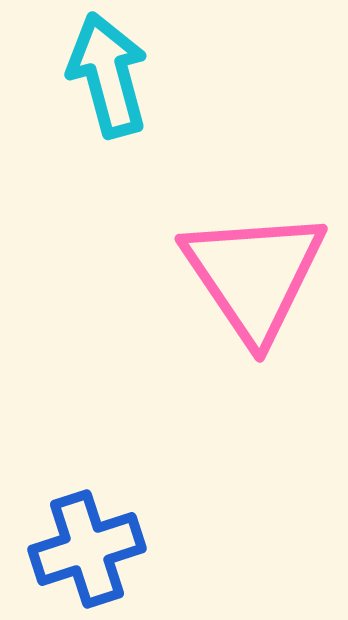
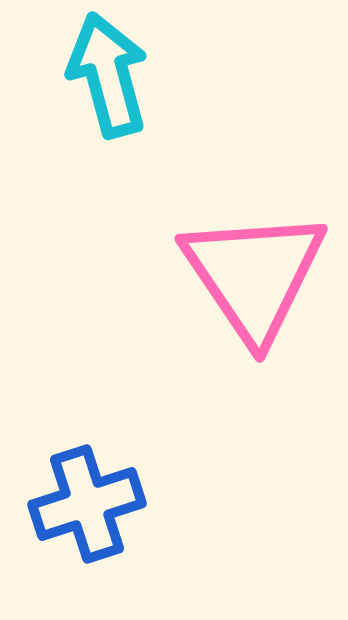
blue cross: moved 45 px up
